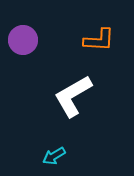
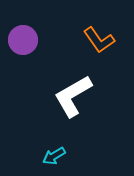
orange L-shape: rotated 52 degrees clockwise
